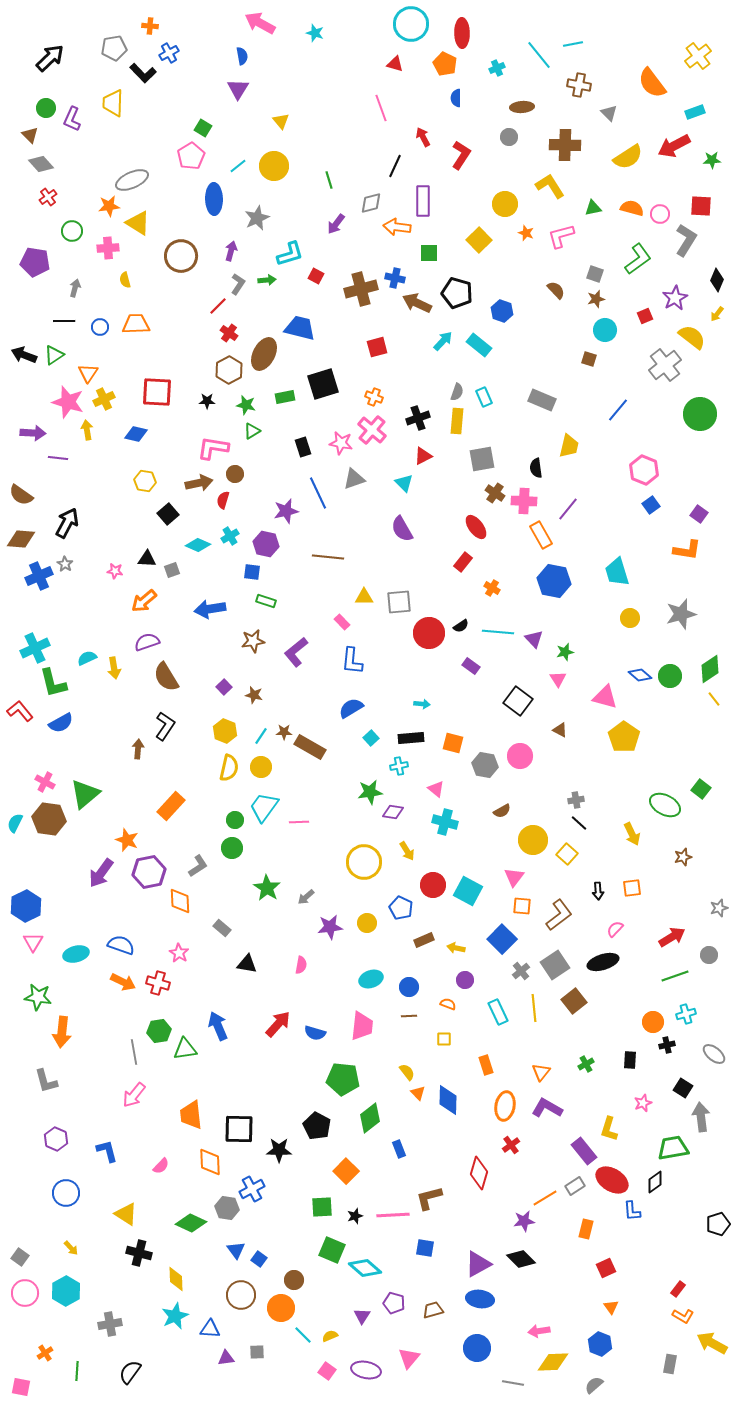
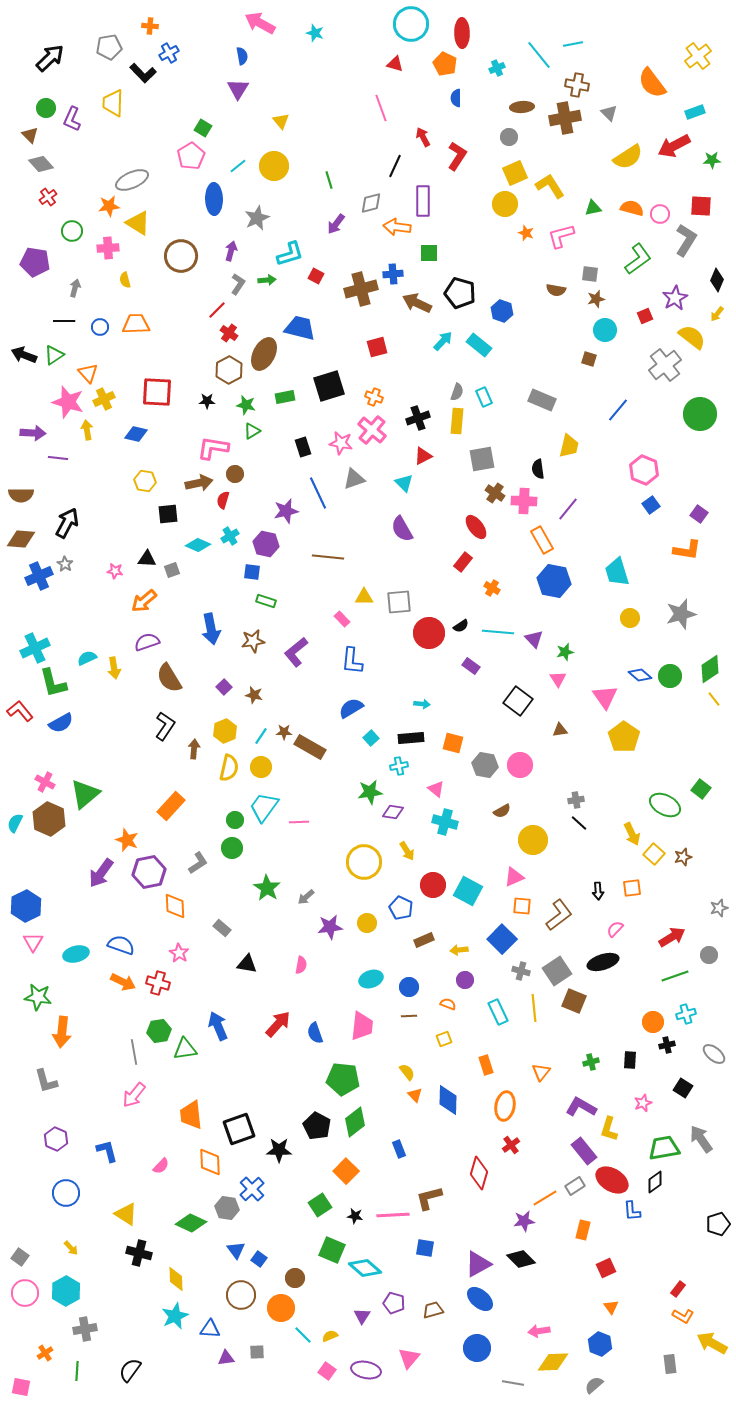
gray pentagon at (114, 48): moved 5 px left, 1 px up
brown cross at (579, 85): moved 2 px left
brown cross at (565, 145): moved 27 px up; rotated 12 degrees counterclockwise
red L-shape at (461, 155): moved 4 px left, 1 px down
yellow square at (479, 240): moved 36 px right, 67 px up; rotated 20 degrees clockwise
gray square at (595, 274): moved 5 px left; rotated 12 degrees counterclockwise
blue cross at (395, 278): moved 2 px left, 4 px up; rotated 18 degrees counterclockwise
brown semicircle at (556, 290): rotated 144 degrees clockwise
black pentagon at (457, 293): moved 3 px right
red line at (218, 306): moved 1 px left, 4 px down
orange triangle at (88, 373): rotated 15 degrees counterclockwise
black square at (323, 384): moved 6 px right, 2 px down
black semicircle at (536, 468): moved 2 px right, 1 px down
brown semicircle at (21, 495): rotated 35 degrees counterclockwise
black square at (168, 514): rotated 35 degrees clockwise
orange rectangle at (541, 535): moved 1 px right, 5 px down
blue arrow at (210, 609): moved 1 px right, 20 px down; rotated 92 degrees counterclockwise
pink rectangle at (342, 622): moved 3 px up
brown semicircle at (166, 677): moved 3 px right, 1 px down
pink triangle at (605, 697): rotated 40 degrees clockwise
brown triangle at (560, 730): rotated 35 degrees counterclockwise
yellow hexagon at (225, 731): rotated 15 degrees clockwise
brown arrow at (138, 749): moved 56 px right
pink circle at (520, 756): moved 9 px down
brown hexagon at (49, 819): rotated 16 degrees clockwise
yellow square at (567, 854): moved 87 px right
gray L-shape at (198, 866): moved 3 px up
pink triangle at (514, 877): rotated 30 degrees clockwise
orange diamond at (180, 901): moved 5 px left, 5 px down
yellow arrow at (456, 948): moved 3 px right, 2 px down; rotated 18 degrees counterclockwise
gray square at (555, 965): moved 2 px right, 6 px down
gray cross at (521, 971): rotated 36 degrees counterclockwise
brown square at (574, 1001): rotated 30 degrees counterclockwise
blue semicircle at (315, 1033): rotated 55 degrees clockwise
yellow square at (444, 1039): rotated 21 degrees counterclockwise
green cross at (586, 1064): moved 5 px right, 2 px up; rotated 14 degrees clockwise
orange triangle at (418, 1093): moved 3 px left, 2 px down
purple L-shape at (547, 1108): moved 34 px right, 1 px up
gray arrow at (701, 1117): moved 22 px down; rotated 28 degrees counterclockwise
green diamond at (370, 1118): moved 15 px left, 4 px down
black square at (239, 1129): rotated 20 degrees counterclockwise
green trapezoid at (673, 1148): moved 9 px left
blue cross at (252, 1189): rotated 15 degrees counterclockwise
green square at (322, 1207): moved 2 px left, 2 px up; rotated 30 degrees counterclockwise
black star at (355, 1216): rotated 28 degrees clockwise
orange rectangle at (586, 1229): moved 3 px left, 1 px down
brown circle at (294, 1280): moved 1 px right, 2 px up
blue ellipse at (480, 1299): rotated 32 degrees clockwise
gray cross at (110, 1324): moved 25 px left, 5 px down
gray rectangle at (670, 1364): rotated 18 degrees counterclockwise
black semicircle at (130, 1372): moved 2 px up
